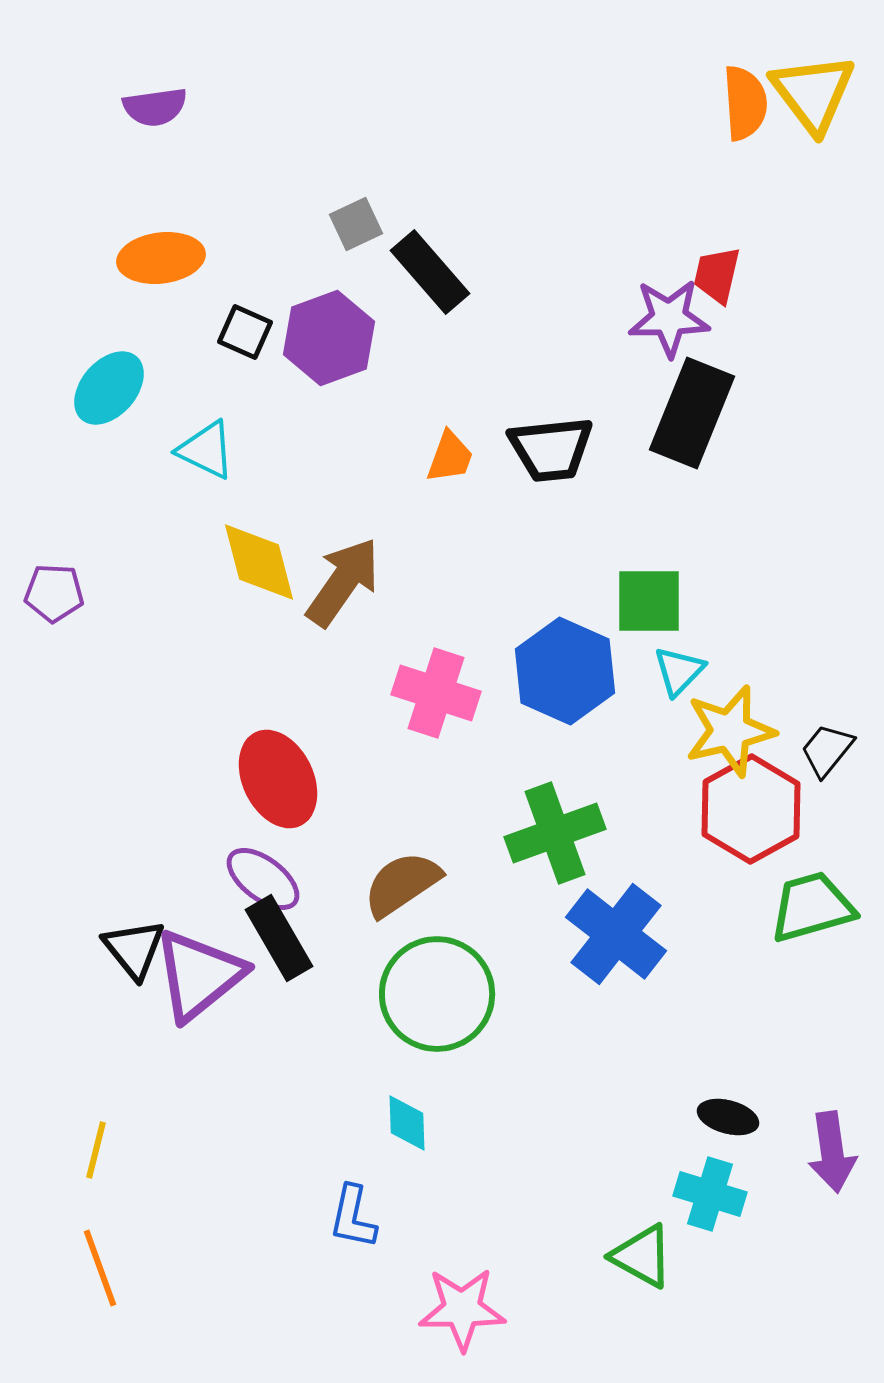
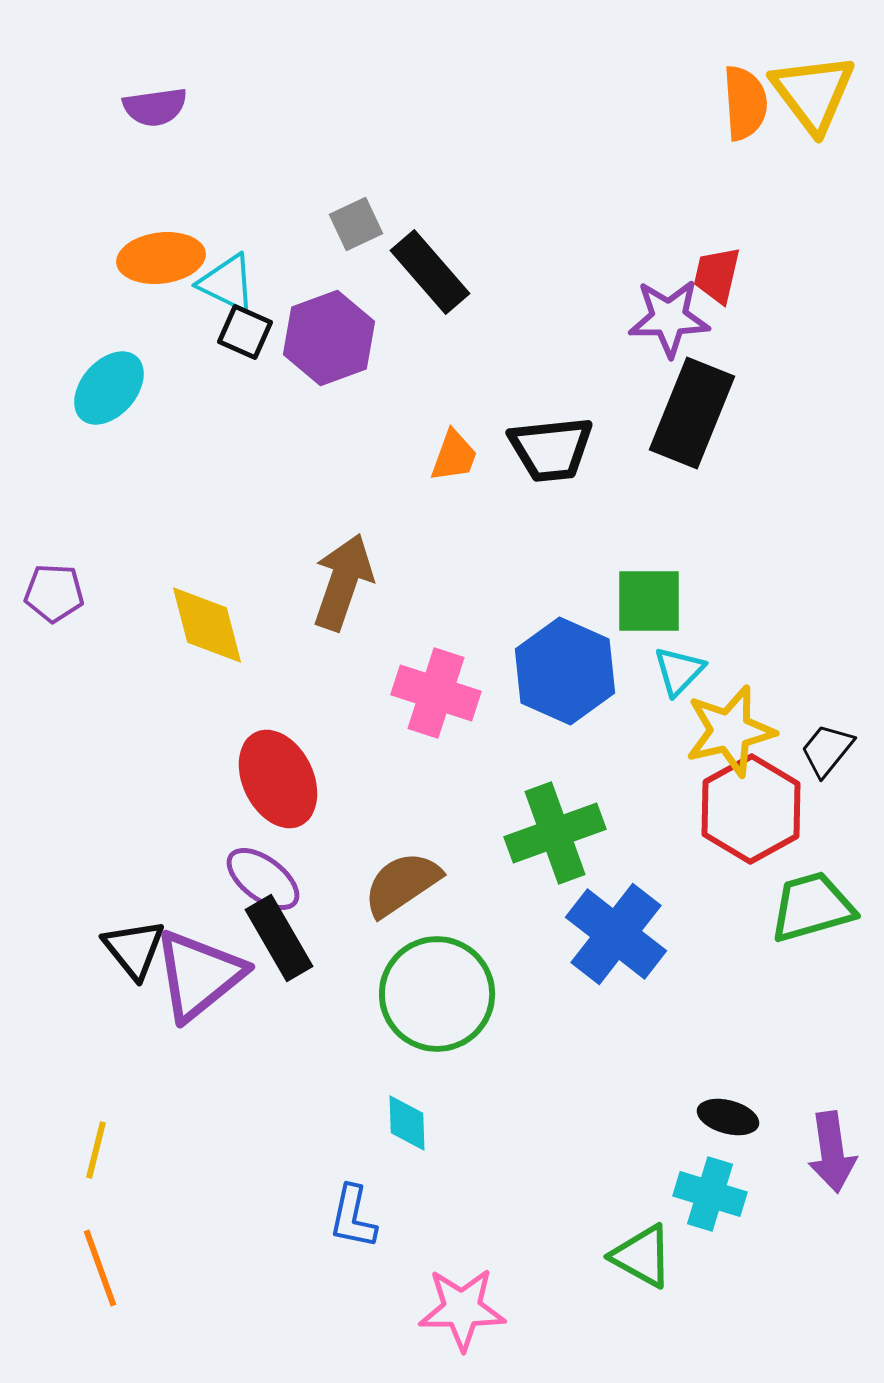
cyan triangle at (206, 450): moved 21 px right, 167 px up
orange trapezoid at (450, 457): moved 4 px right, 1 px up
yellow diamond at (259, 562): moved 52 px left, 63 px down
brown arrow at (343, 582): rotated 16 degrees counterclockwise
